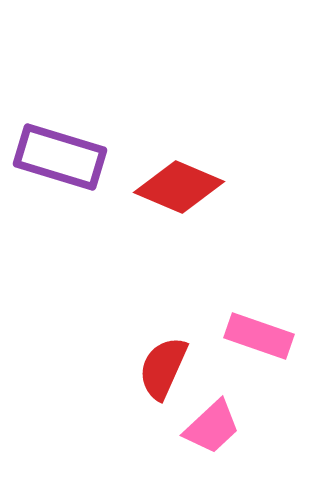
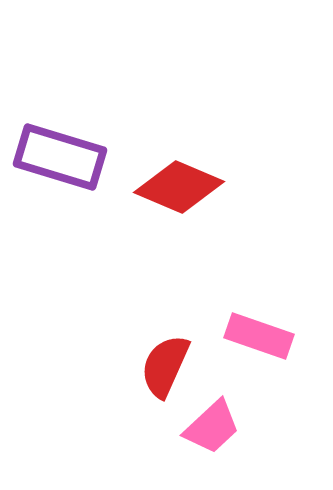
red semicircle: moved 2 px right, 2 px up
